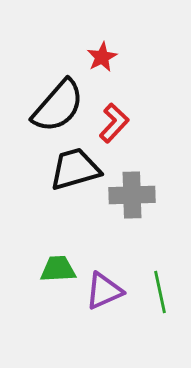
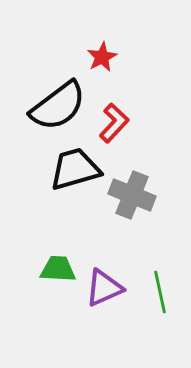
black semicircle: rotated 12 degrees clockwise
gray cross: rotated 24 degrees clockwise
green trapezoid: rotated 6 degrees clockwise
purple triangle: moved 3 px up
